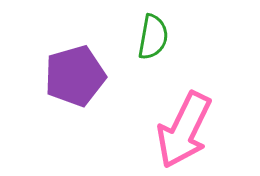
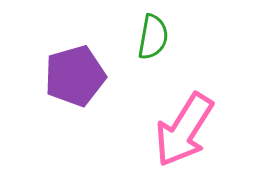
pink arrow: rotated 6 degrees clockwise
